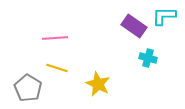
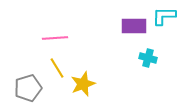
purple rectangle: rotated 35 degrees counterclockwise
yellow line: rotated 40 degrees clockwise
yellow star: moved 15 px left; rotated 25 degrees clockwise
gray pentagon: rotated 24 degrees clockwise
